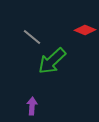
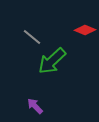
purple arrow: moved 3 px right; rotated 48 degrees counterclockwise
